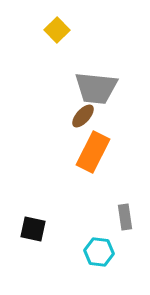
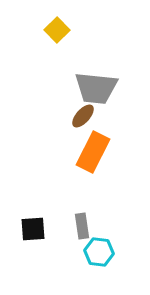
gray rectangle: moved 43 px left, 9 px down
black square: rotated 16 degrees counterclockwise
